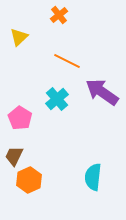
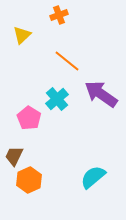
orange cross: rotated 18 degrees clockwise
yellow triangle: moved 3 px right, 2 px up
orange line: rotated 12 degrees clockwise
purple arrow: moved 1 px left, 2 px down
pink pentagon: moved 9 px right
cyan semicircle: rotated 44 degrees clockwise
